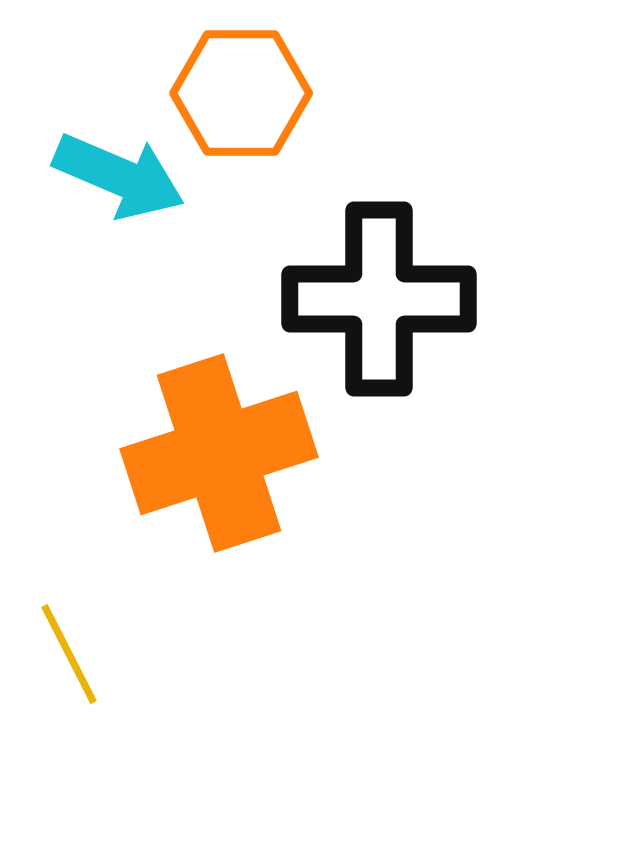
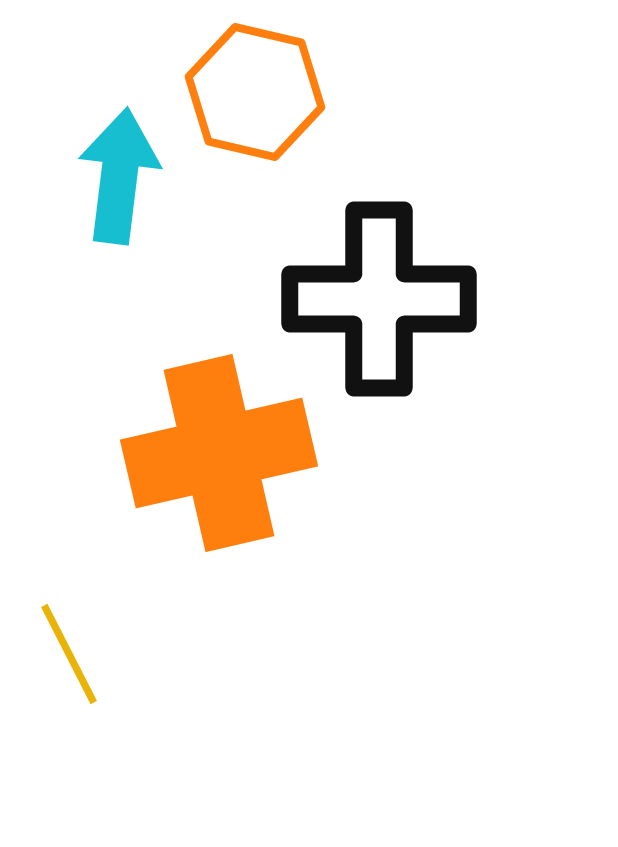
orange hexagon: moved 14 px right, 1 px up; rotated 13 degrees clockwise
cyan arrow: rotated 106 degrees counterclockwise
orange cross: rotated 5 degrees clockwise
